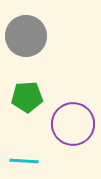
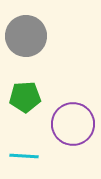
green pentagon: moved 2 px left
cyan line: moved 5 px up
